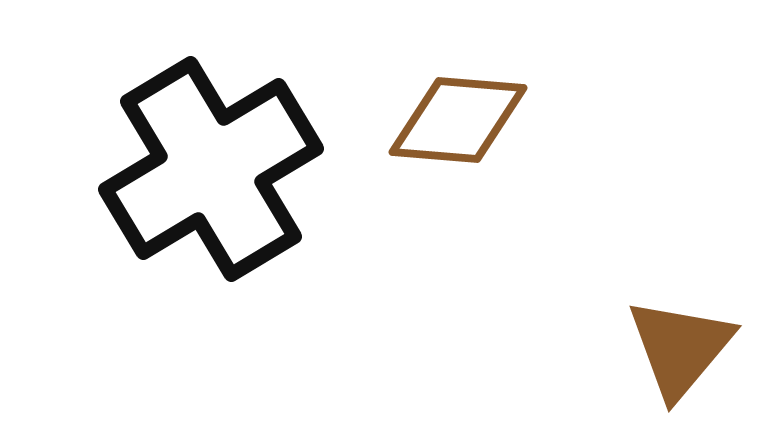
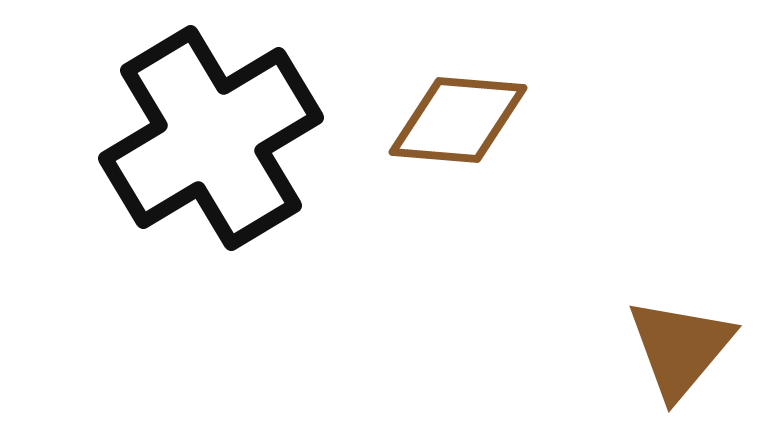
black cross: moved 31 px up
